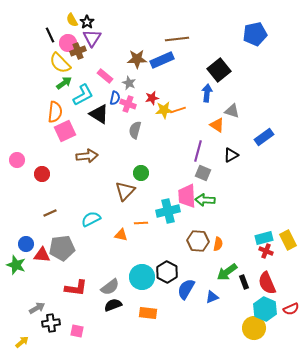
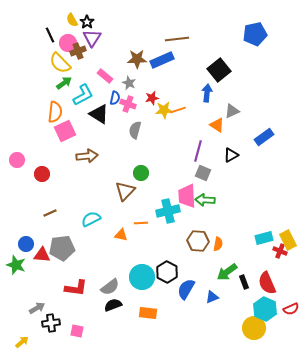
gray triangle at (232, 111): rotated 42 degrees counterclockwise
red cross at (266, 251): moved 14 px right
